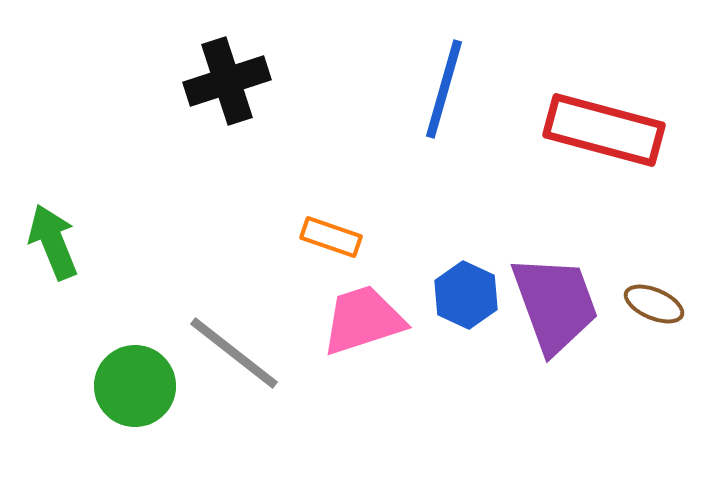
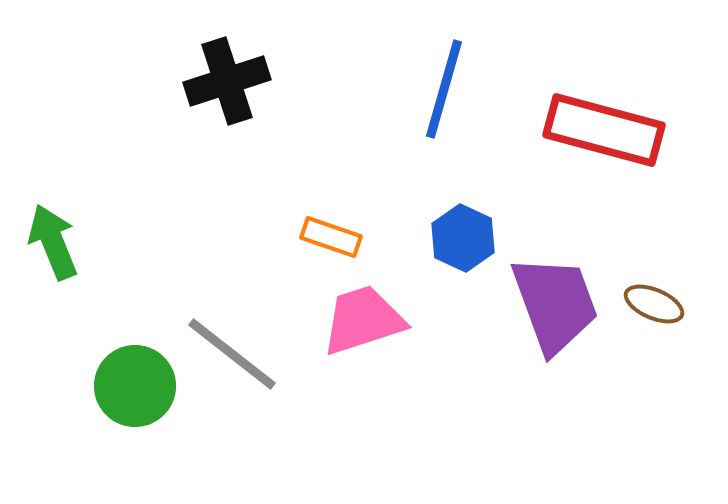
blue hexagon: moved 3 px left, 57 px up
gray line: moved 2 px left, 1 px down
